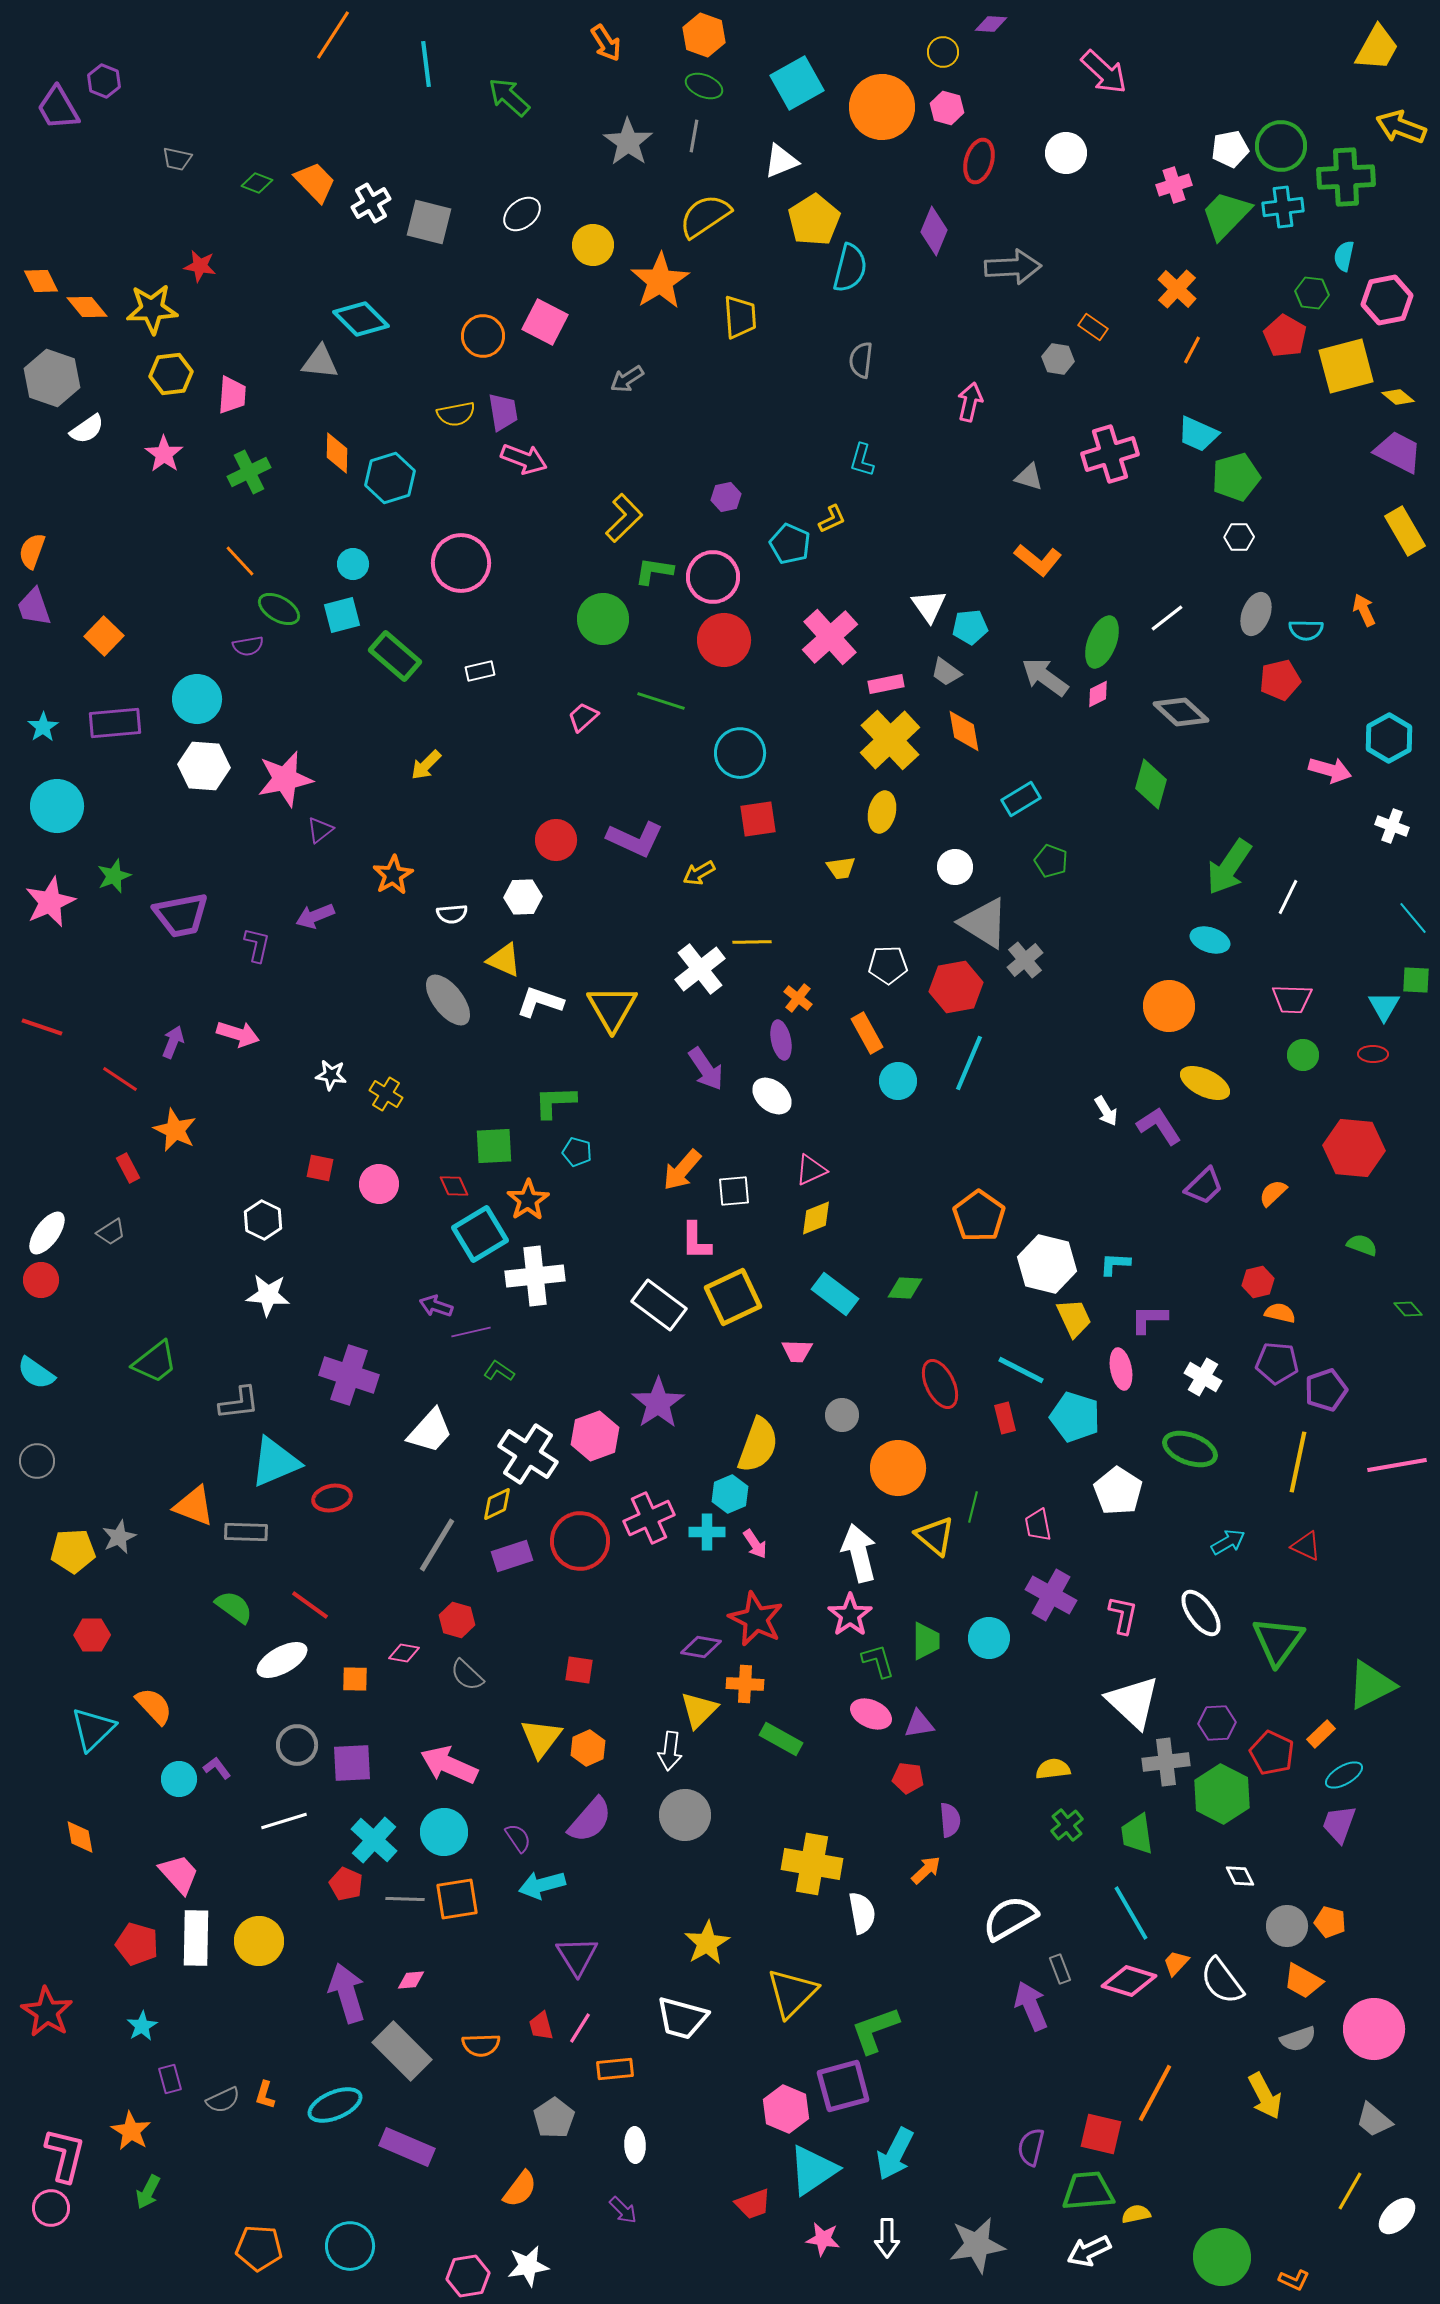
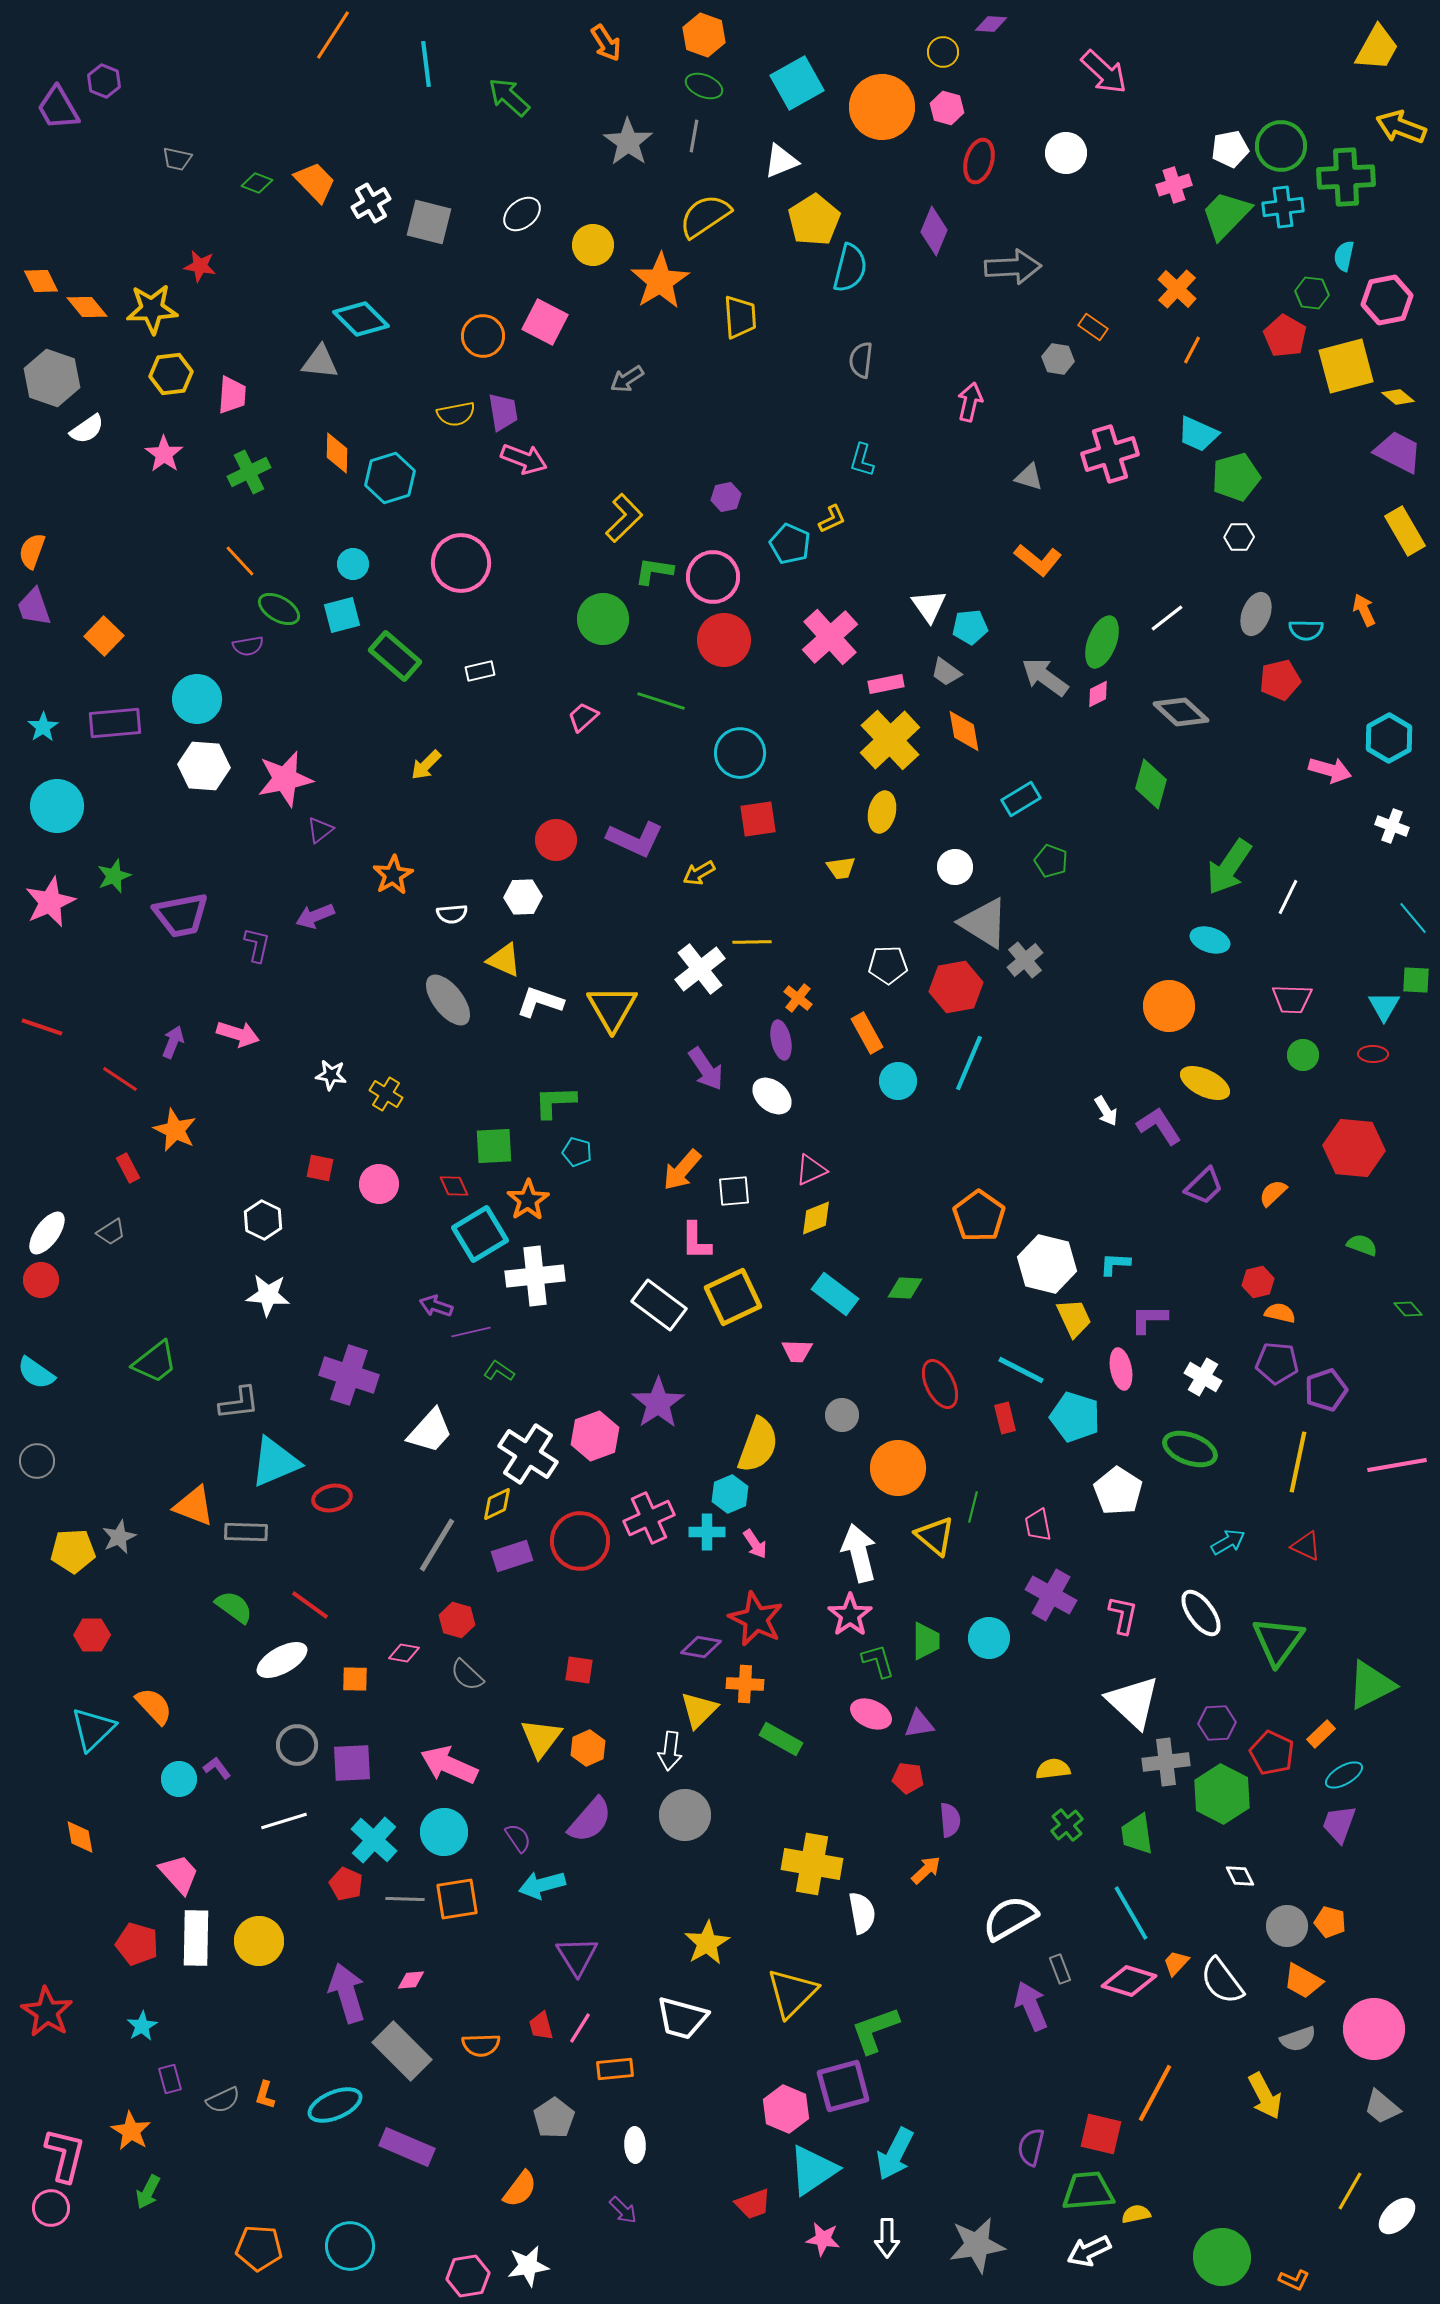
gray trapezoid at (1374, 2120): moved 8 px right, 13 px up
